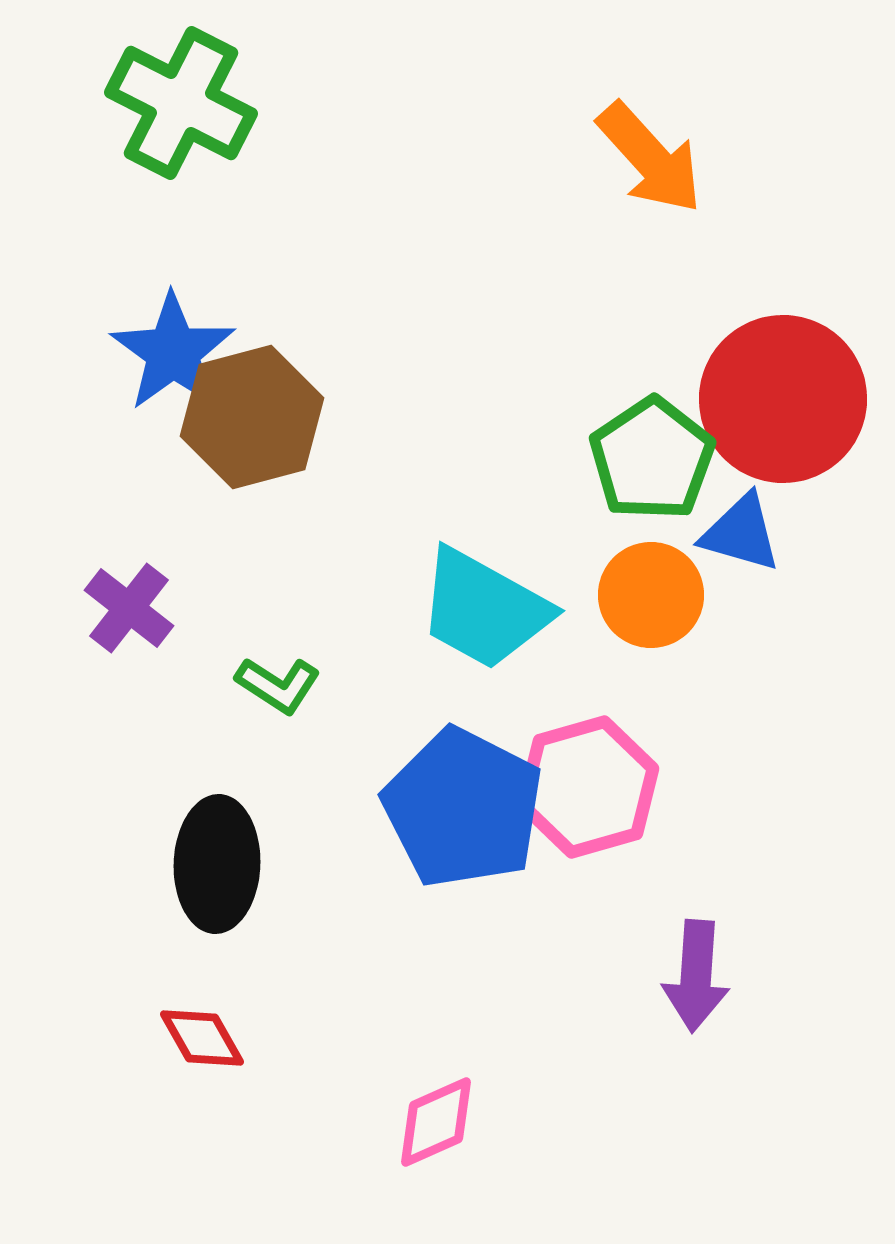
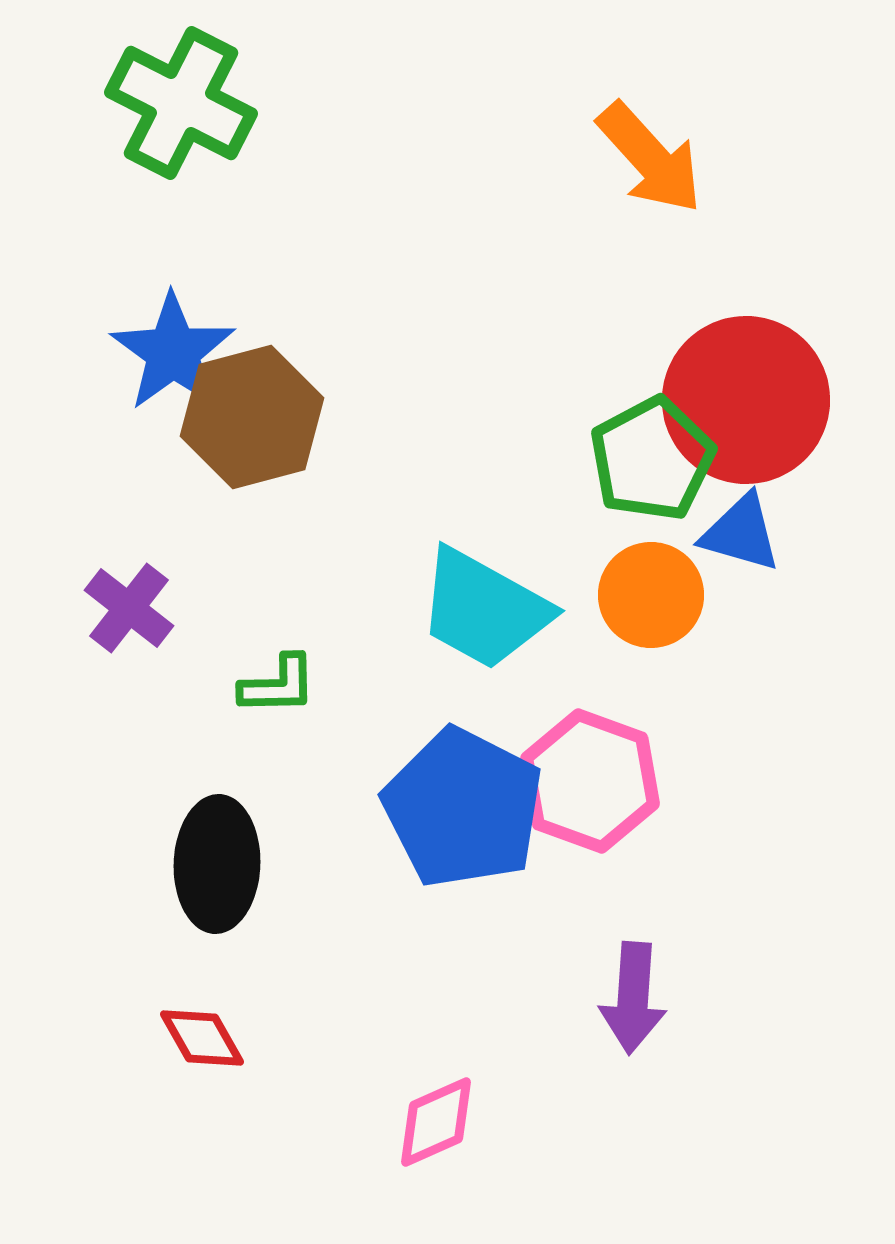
red circle: moved 37 px left, 1 px down
green pentagon: rotated 6 degrees clockwise
green L-shape: rotated 34 degrees counterclockwise
pink hexagon: moved 2 px right, 6 px up; rotated 24 degrees counterclockwise
purple arrow: moved 63 px left, 22 px down
